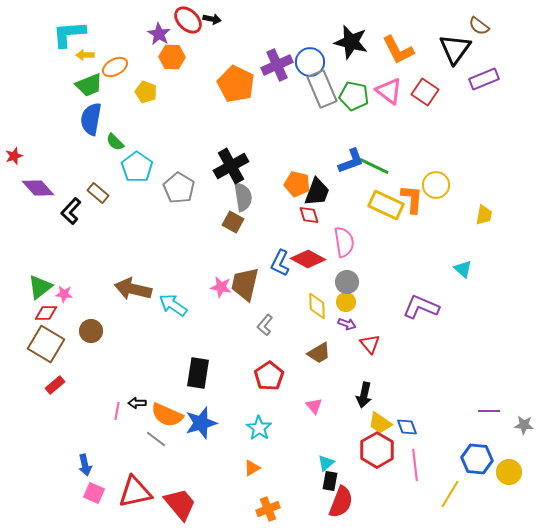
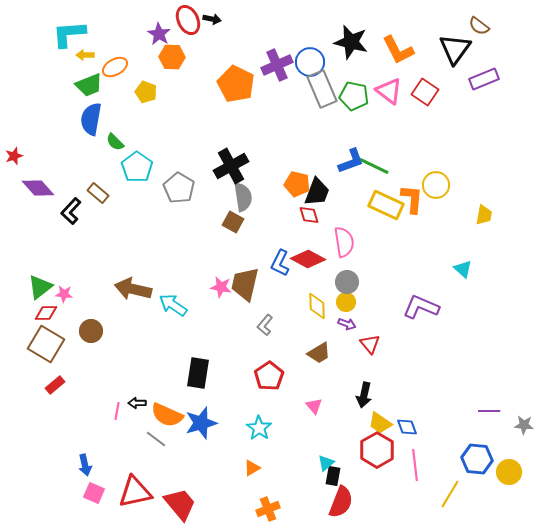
red ellipse at (188, 20): rotated 20 degrees clockwise
black rectangle at (330, 481): moved 3 px right, 5 px up
